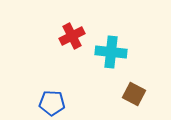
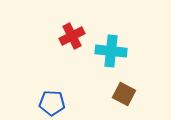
cyan cross: moved 1 px up
brown square: moved 10 px left
